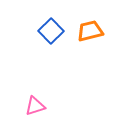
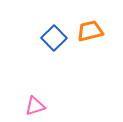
blue square: moved 3 px right, 7 px down
